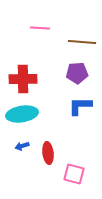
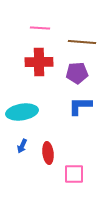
red cross: moved 16 px right, 17 px up
cyan ellipse: moved 2 px up
blue arrow: rotated 48 degrees counterclockwise
pink square: rotated 15 degrees counterclockwise
